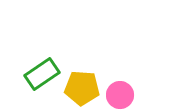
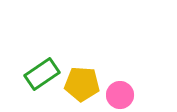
yellow pentagon: moved 4 px up
